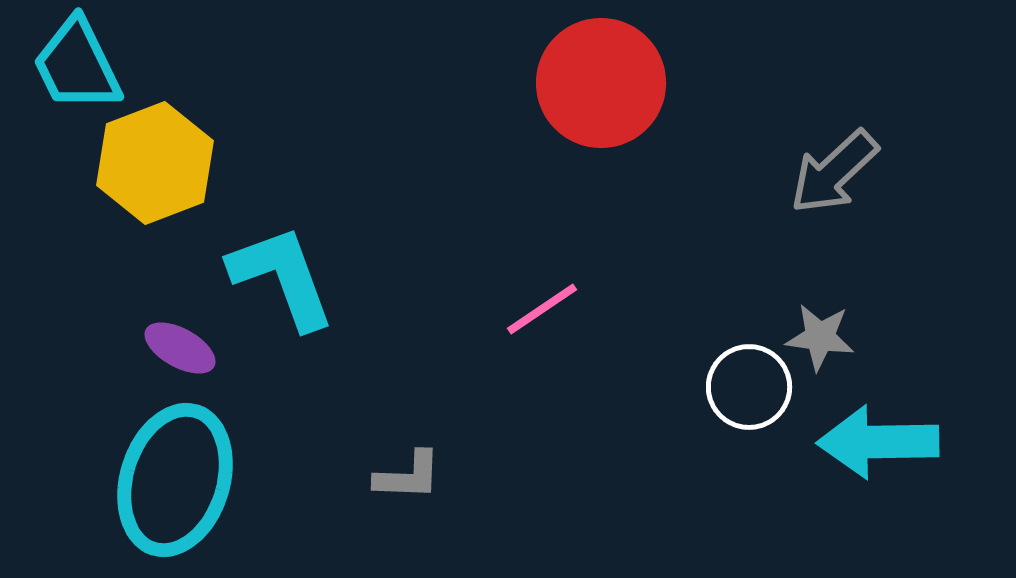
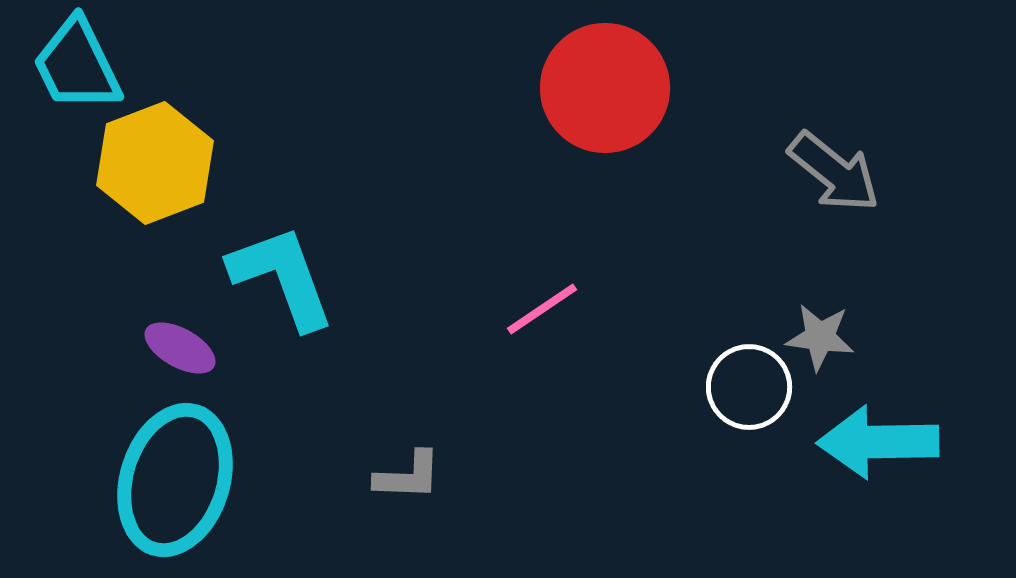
red circle: moved 4 px right, 5 px down
gray arrow: rotated 98 degrees counterclockwise
